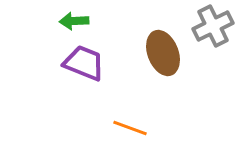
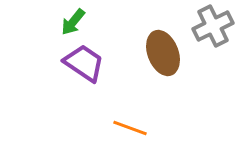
green arrow: moved 1 px left, 1 px down; rotated 48 degrees counterclockwise
purple trapezoid: rotated 12 degrees clockwise
